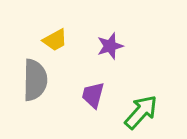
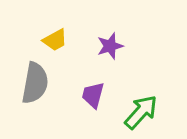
gray semicircle: moved 3 px down; rotated 9 degrees clockwise
